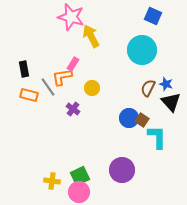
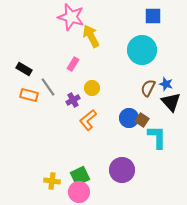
blue square: rotated 24 degrees counterclockwise
black rectangle: rotated 49 degrees counterclockwise
orange L-shape: moved 26 px right, 43 px down; rotated 30 degrees counterclockwise
purple cross: moved 9 px up; rotated 24 degrees clockwise
